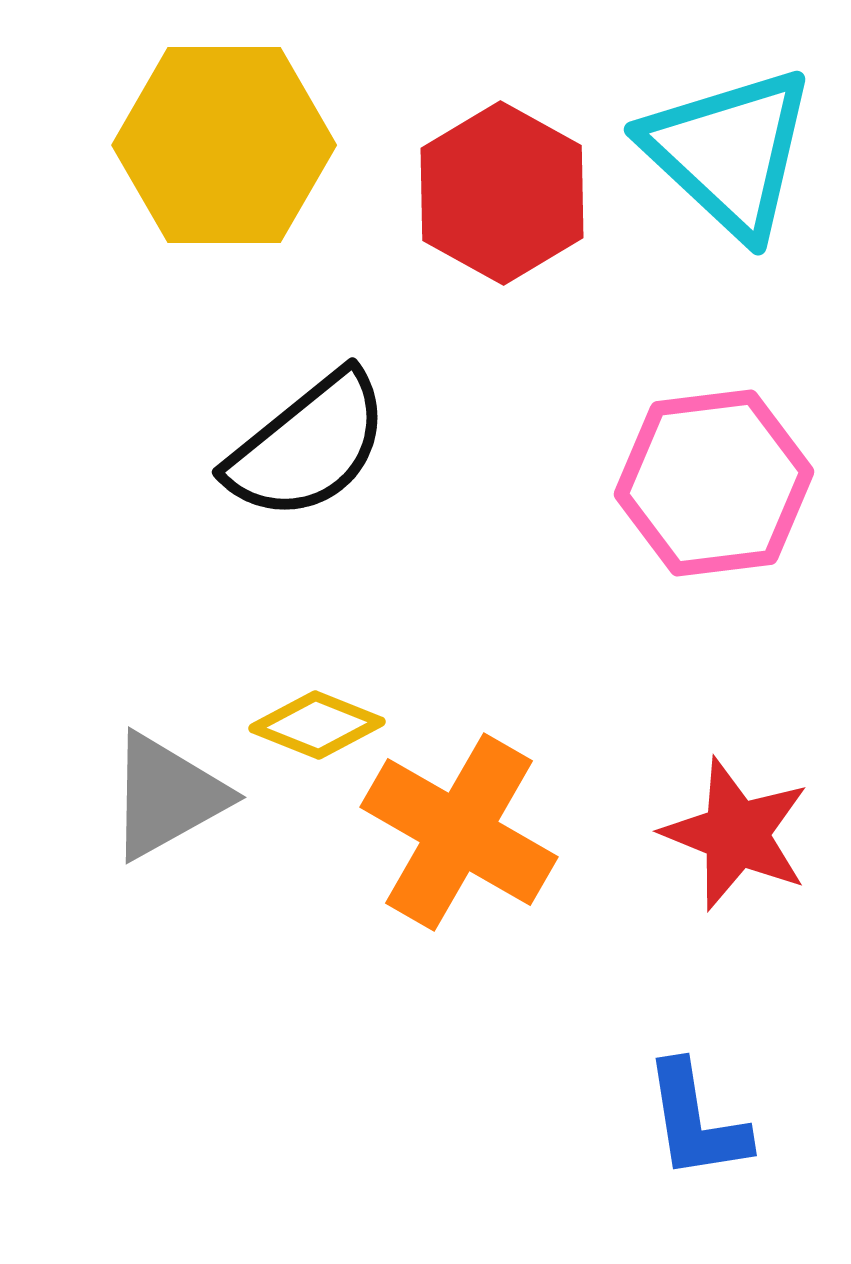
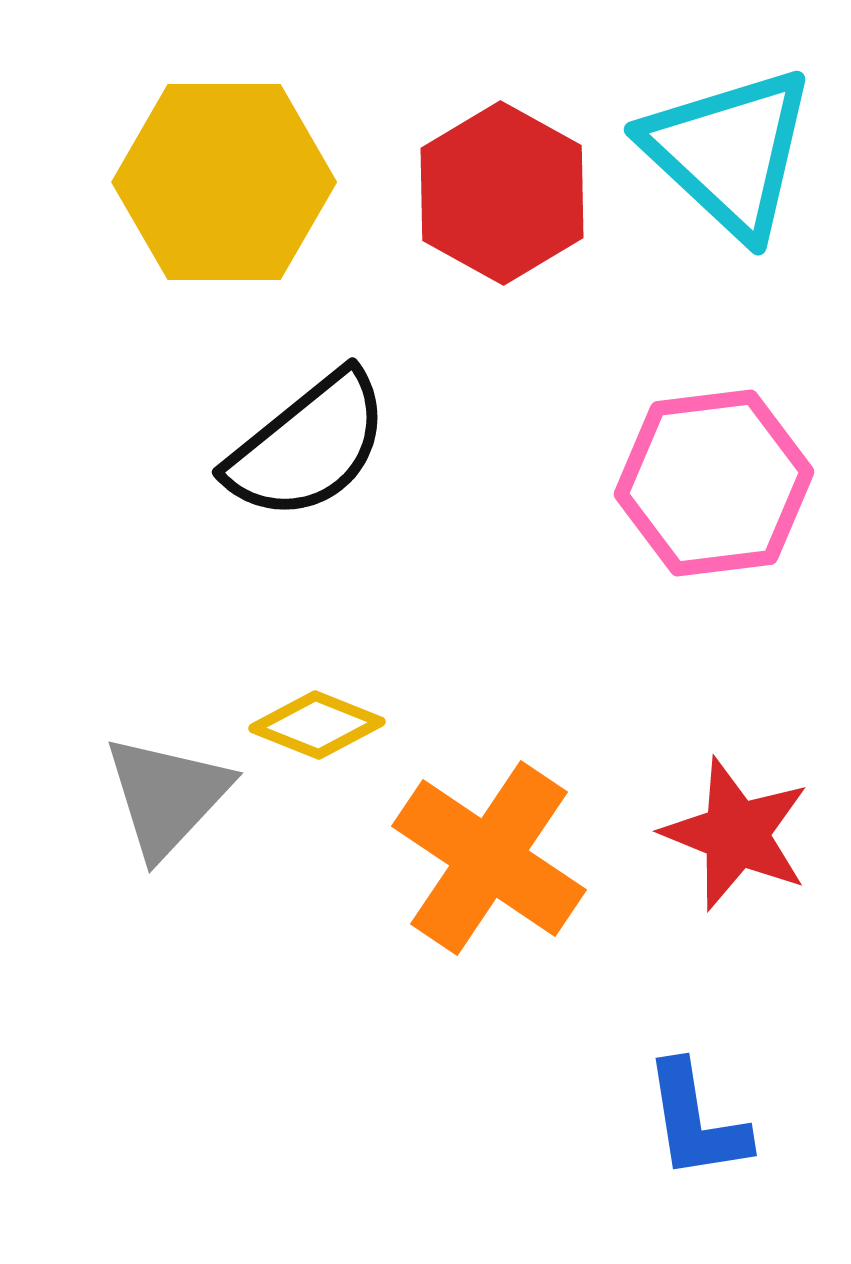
yellow hexagon: moved 37 px down
gray triangle: rotated 18 degrees counterclockwise
orange cross: moved 30 px right, 26 px down; rotated 4 degrees clockwise
